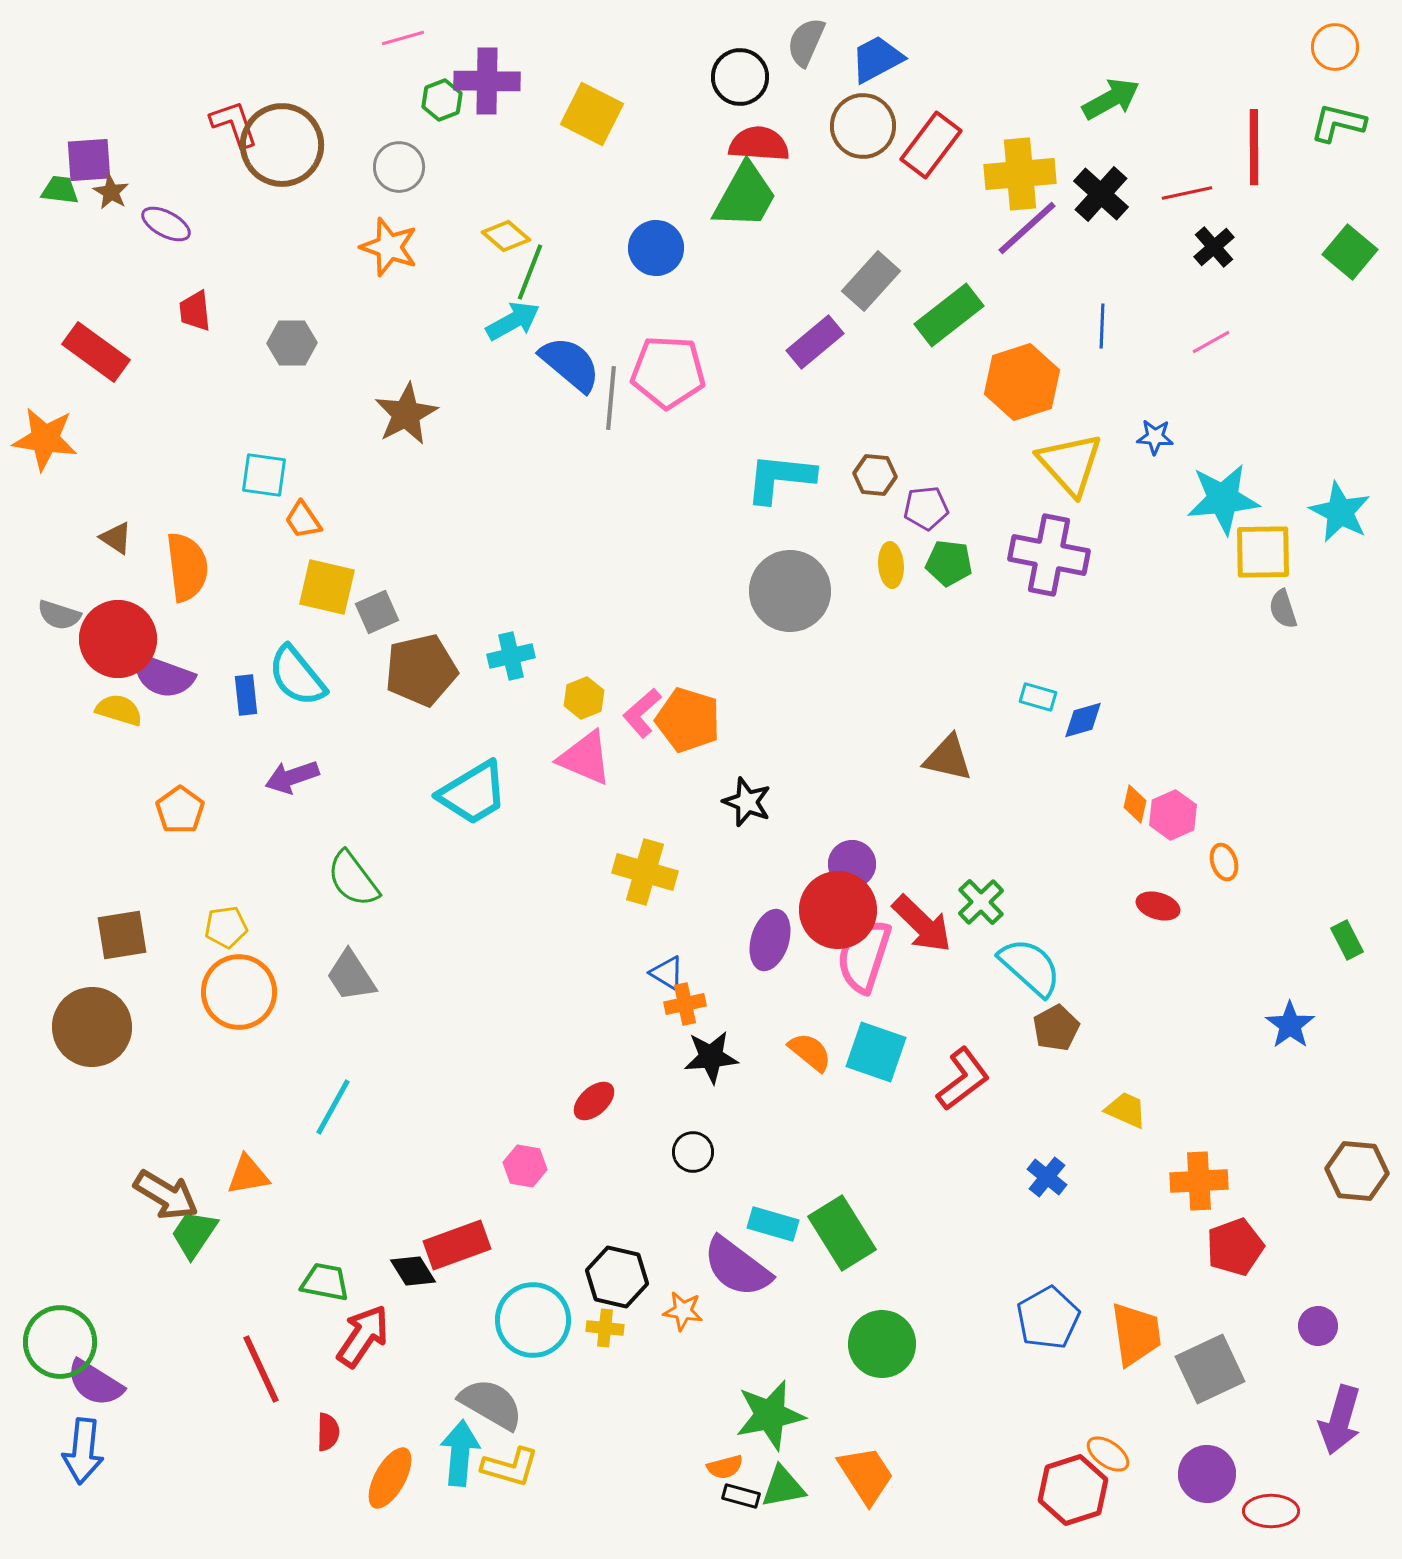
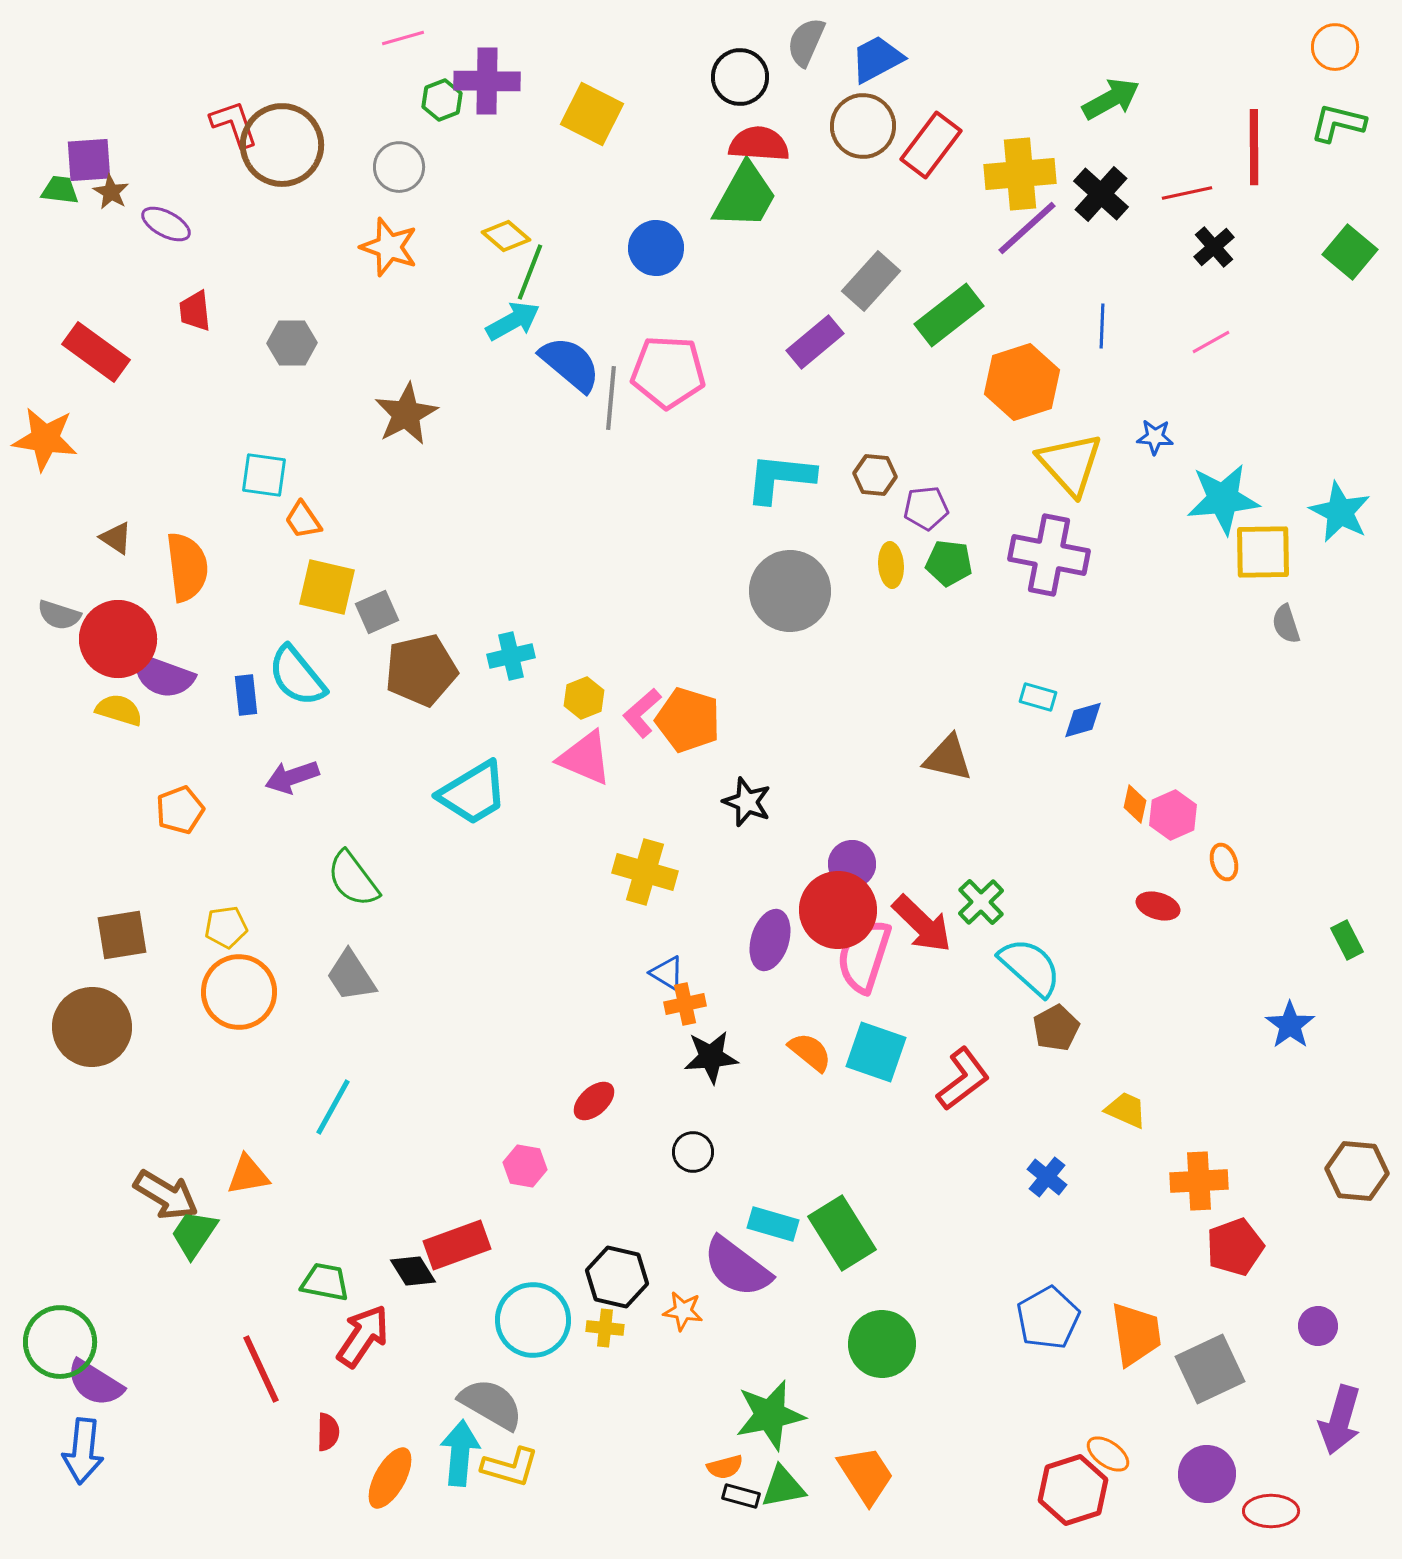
gray semicircle at (1283, 609): moved 3 px right, 15 px down
orange pentagon at (180, 810): rotated 15 degrees clockwise
